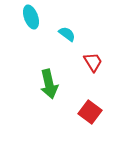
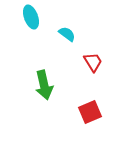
green arrow: moved 5 px left, 1 px down
red square: rotated 30 degrees clockwise
